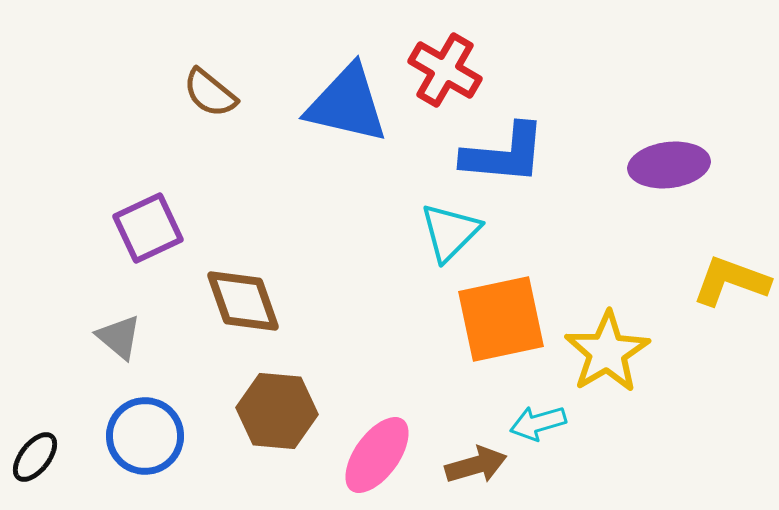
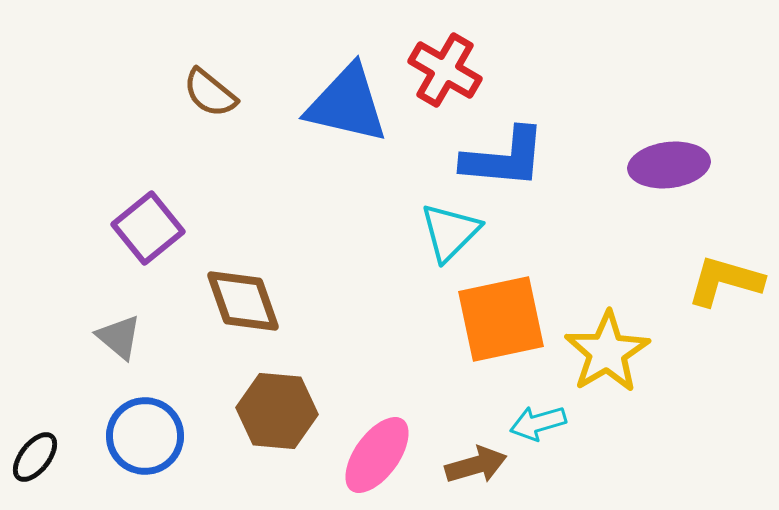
blue L-shape: moved 4 px down
purple square: rotated 14 degrees counterclockwise
yellow L-shape: moved 6 px left; rotated 4 degrees counterclockwise
